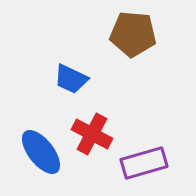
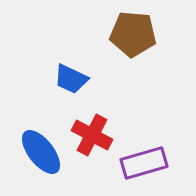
red cross: moved 1 px down
